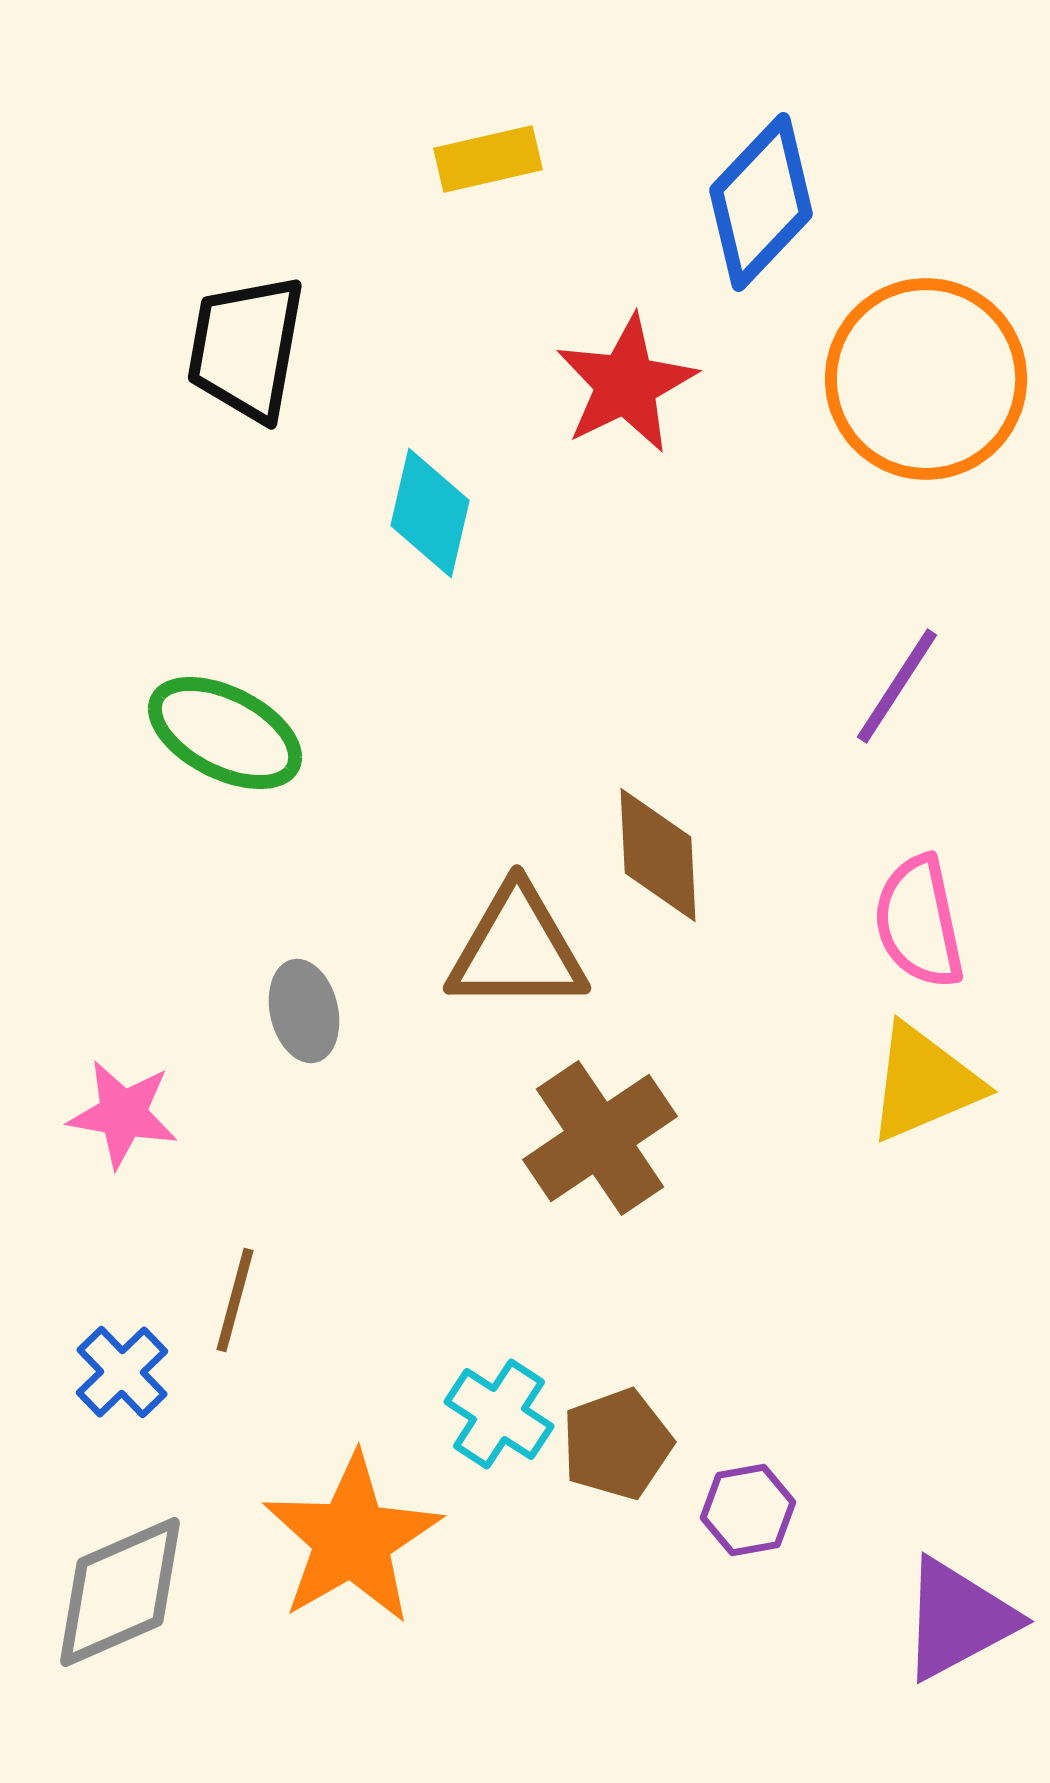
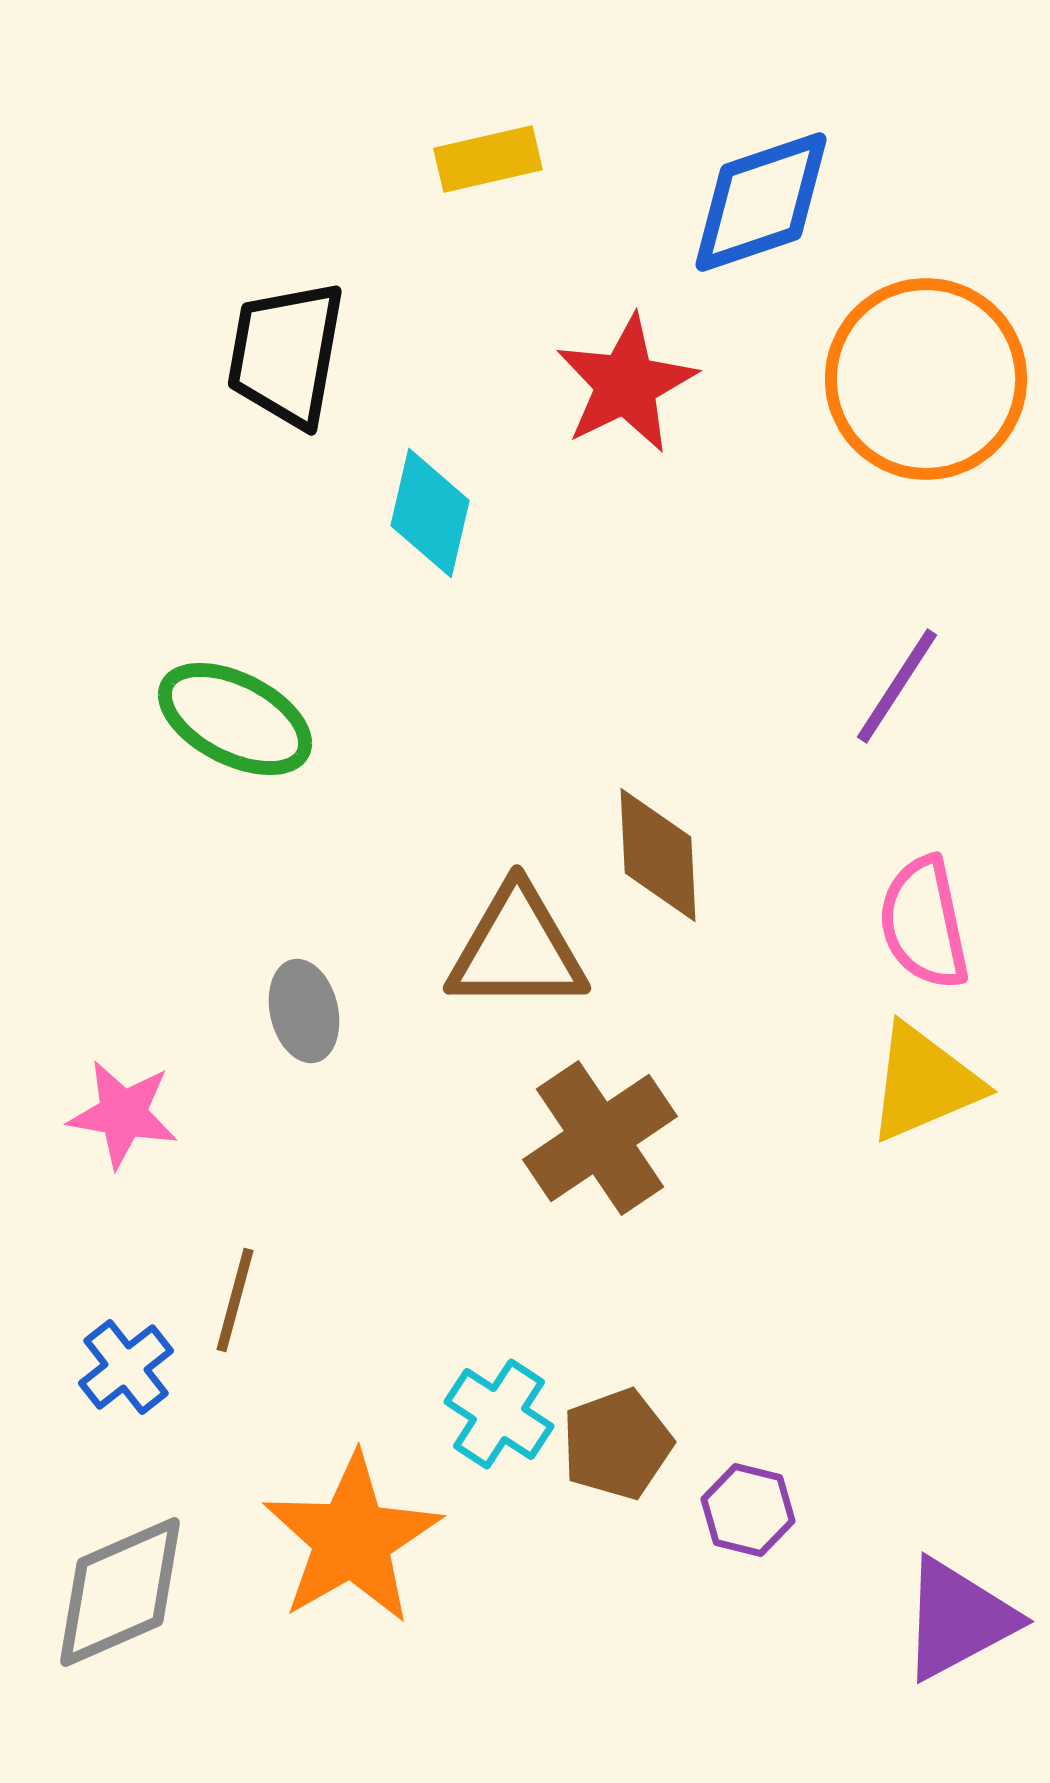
blue diamond: rotated 28 degrees clockwise
black trapezoid: moved 40 px right, 6 px down
green ellipse: moved 10 px right, 14 px up
pink semicircle: moved 5 px right, 1 px down
blue cross: moved 4 px right, 5 px up; rotated 6 degrees clockwise
purple hexagon: rotated 24 degrees clockwise
